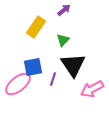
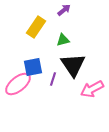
green triangle: rotated 32 degrees clockwise
